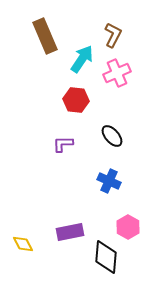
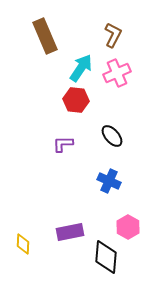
cyan arrow: moved 1 px left, 9 px down
yellow diamond: rotated 30 degrees clockwise
